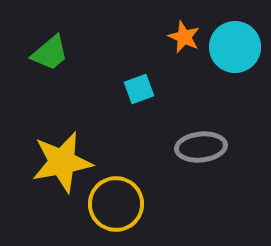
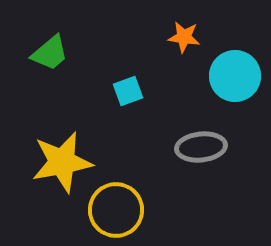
orange star: rotated 16 degrees counterclockwise
cyan circle: moved 29 px down
cyan square: moved 11 px left, 2 px down
yellow circle: moved 6 px down
